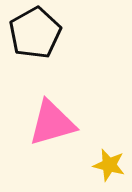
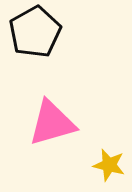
black pentagon: moved 1 px up
